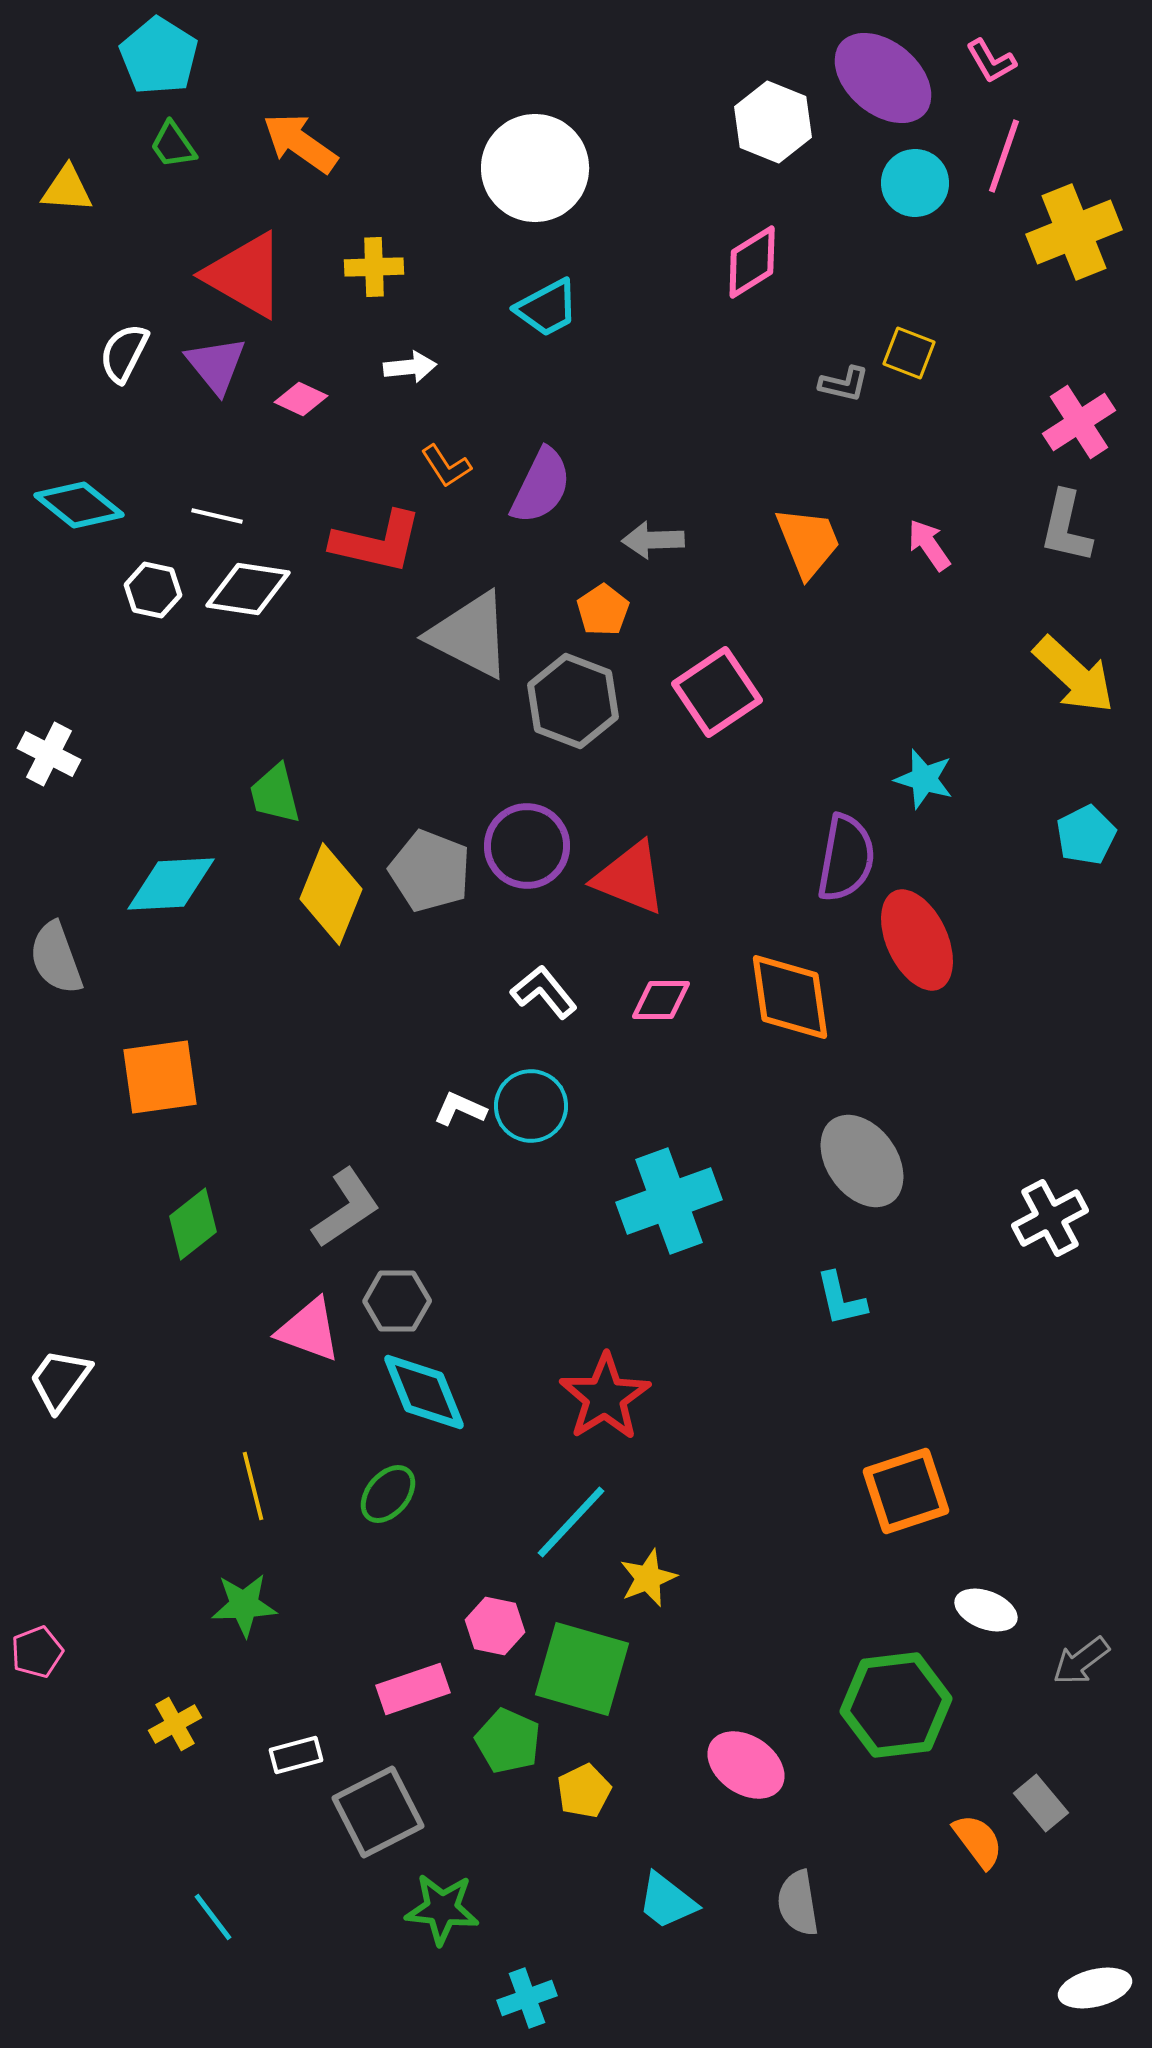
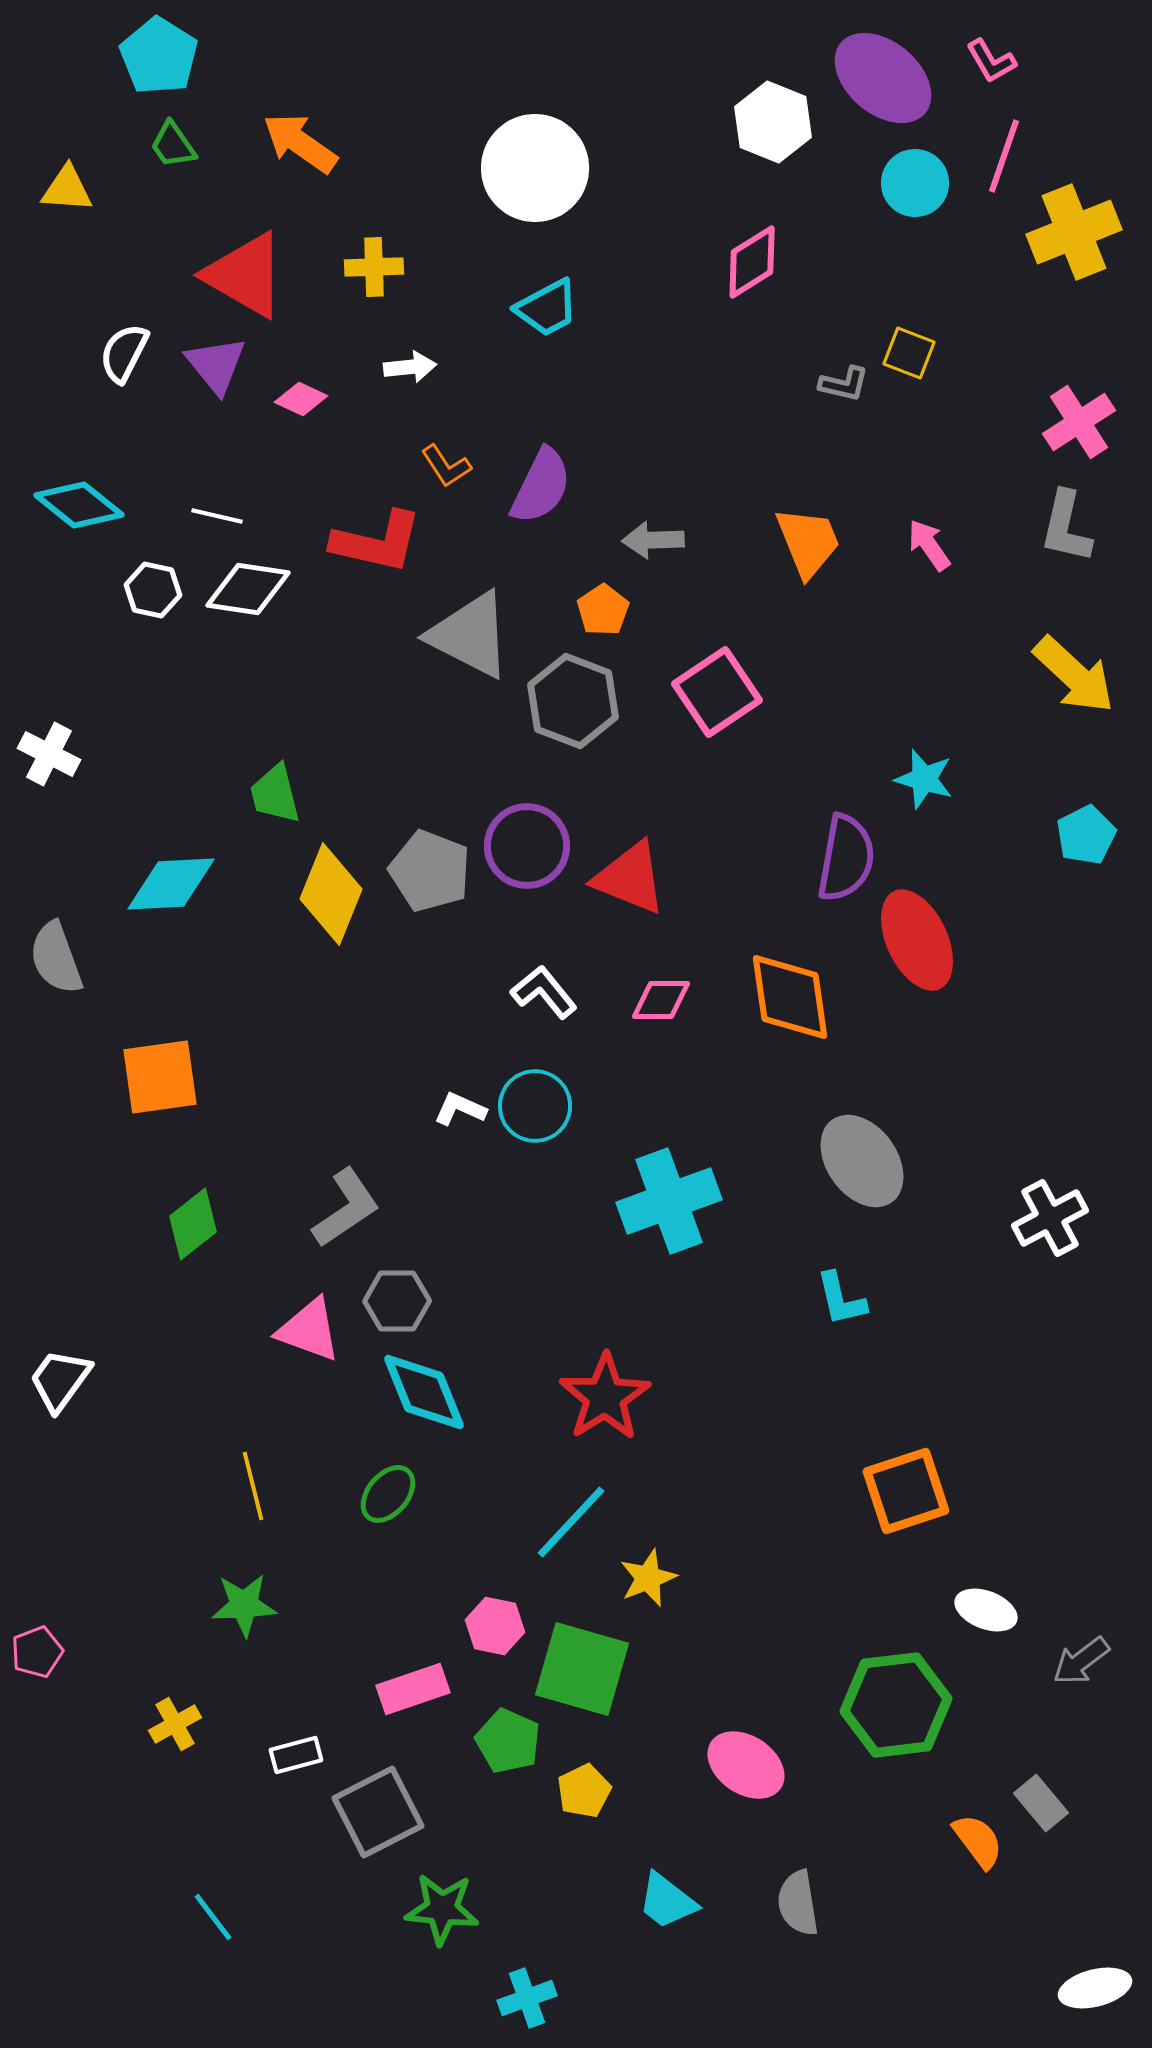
cyan circle at (531, 1106): moved 4 px right
